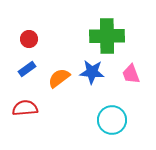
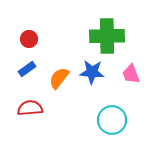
orange semicircle: rotated 15 degrees counterclockwise
red semicircle: moved 5 px right
